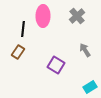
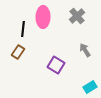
pink ellipse: moved 1 px down
